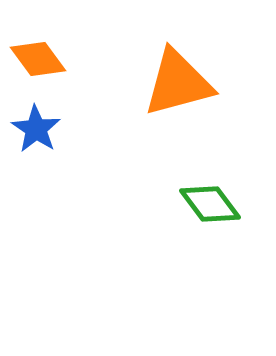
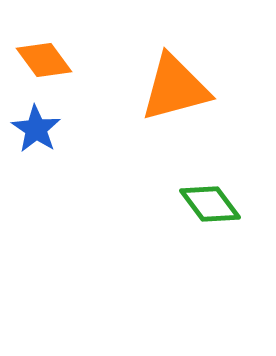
orange diamond: moved 6 px right, 1 px down
orange triangle: moved 3 px left, 5 px down
